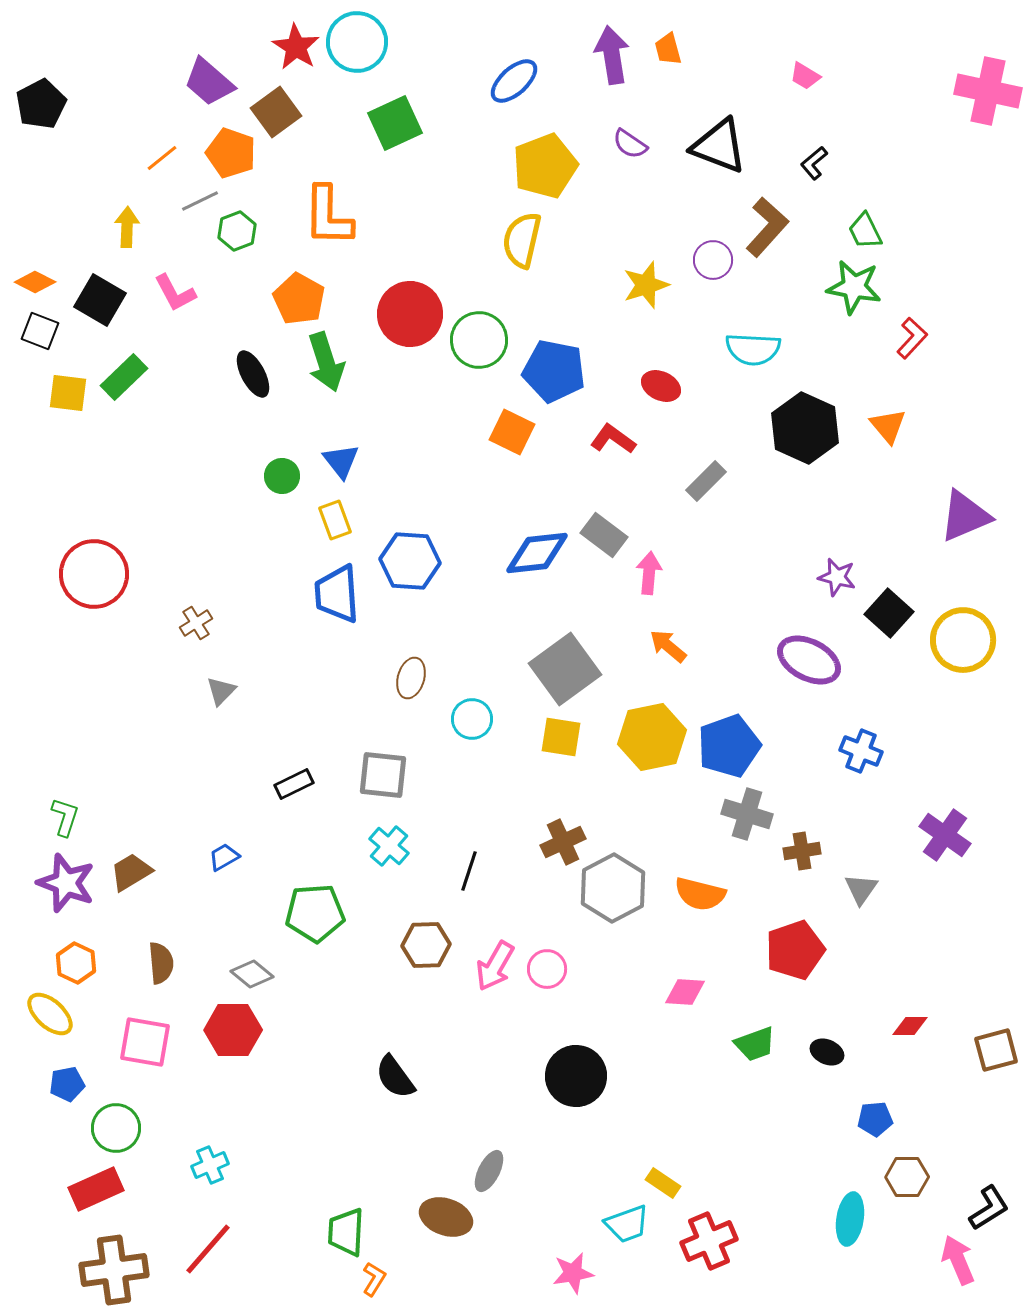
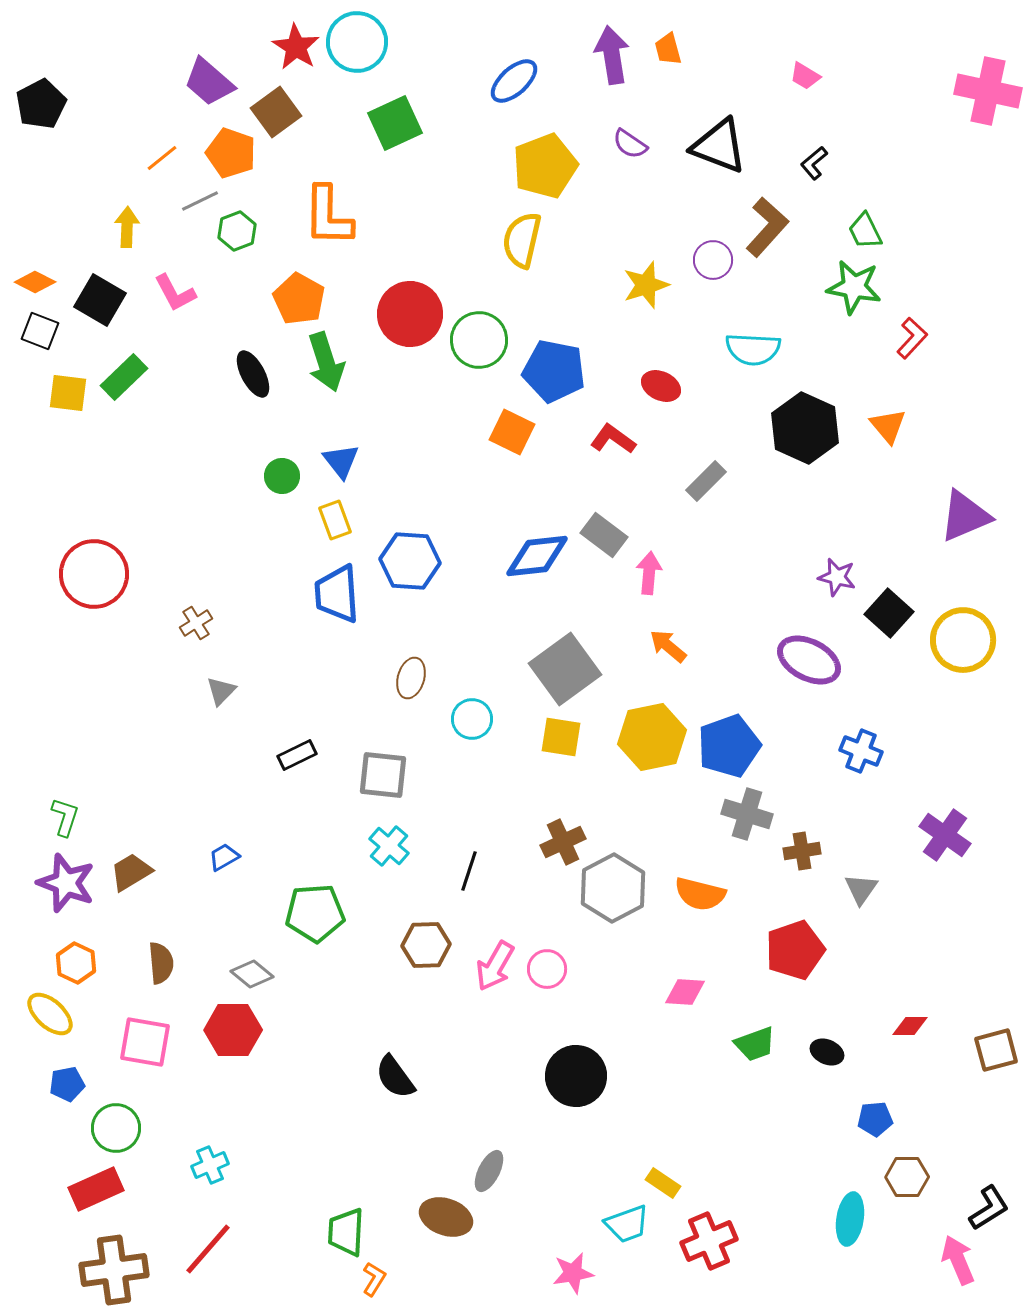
blue diamond at (537, 553): moved 3 px down
black rectangle at (294, 784): moved 3 px right, 29 px up
